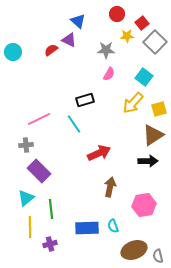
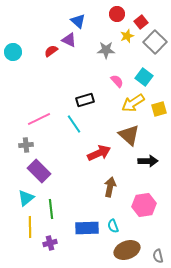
red square: moved 1 px left, 1 px up
yellow star: rotated 16 degrees counterclockwise
red semicircle: moved 1 px down
pink semicircle: moved 8 px right, 7 px down; rotated 72 degrees counterclockwise
yellow arrow: rotated 15 degrees clockwise
brown triangle: moved 24 px left; rotated 45 degrees counterclockwise
purple cross: moved 1 px up
brown ellipse: moved 7 px left
